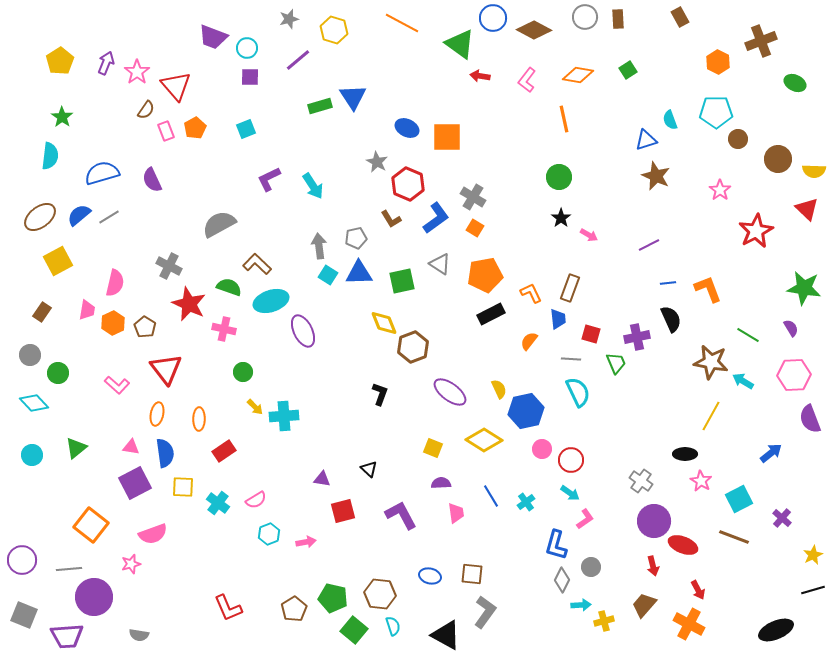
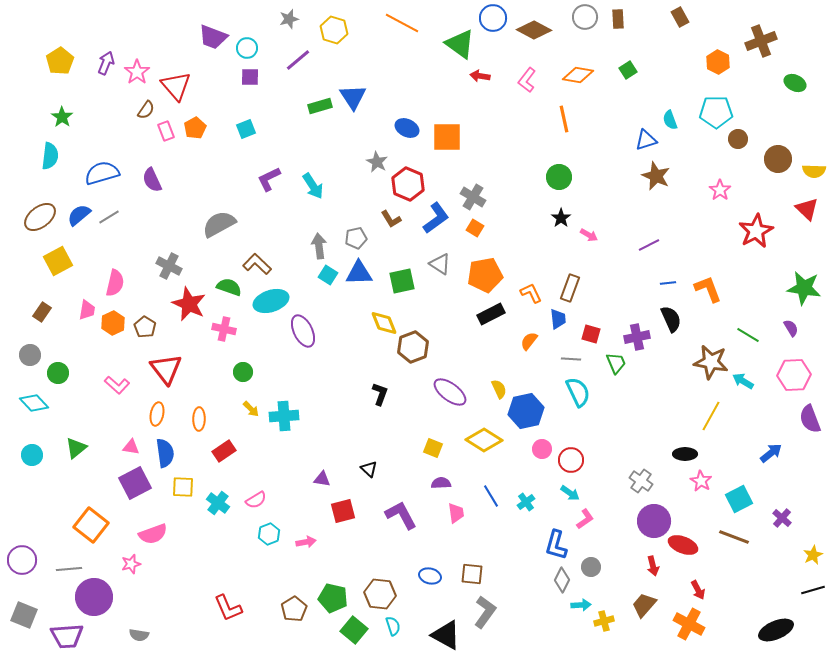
yellow arrow at (255, 407): moved 4 px left, 2 px down
